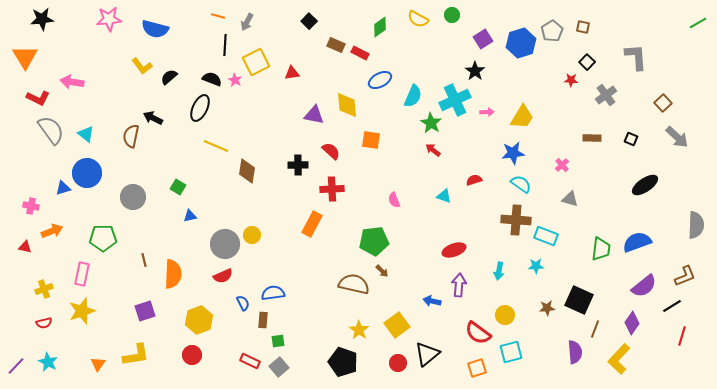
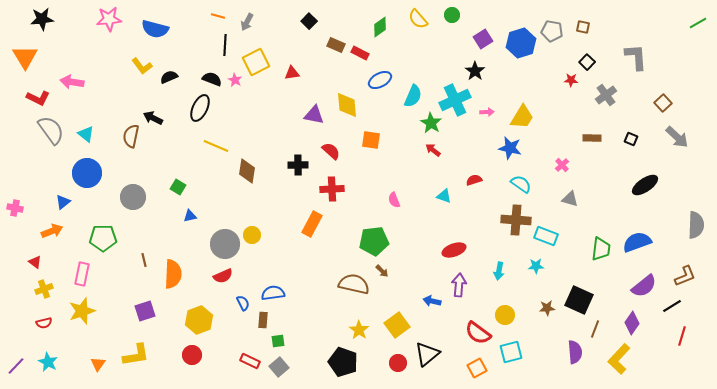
yellow semicircle at (418, 19): rotated 20 degrees clockwise
gray pentagon at (552, 31): rotated 30 degrees counterclockwise
black semicircle at (169, 77): rotated 18 degrees clockwise
blue star at (513, 153): moved 3 px left, 5 px up; rotated 20 degrees clockwise
blue triangle at (63, 188): moved 14 px down; rotated 21 degrees counterclockwise
pink cross at (31, 206): moved 16 px left, 2 px down
red triangle at (25, 247): moved 10 px right, 15 px down; rotated 24 degrees clockwise
orange square at (477, 368): rotated 12 degrees counterclockwise
